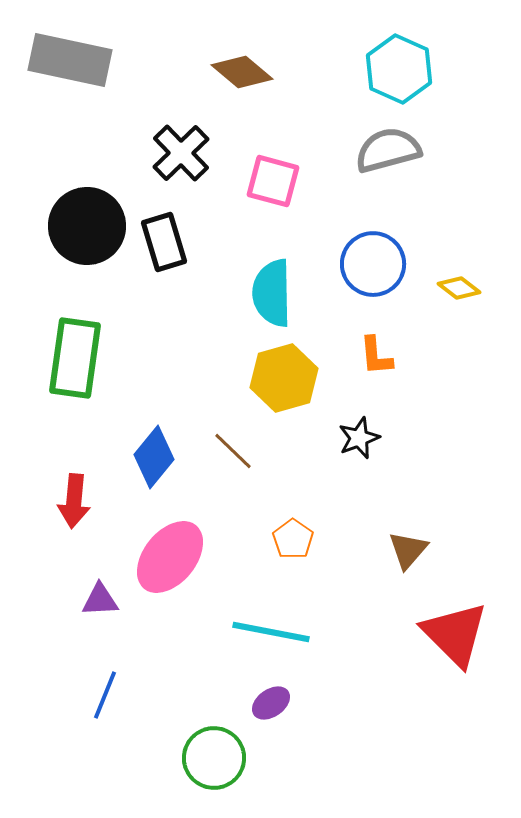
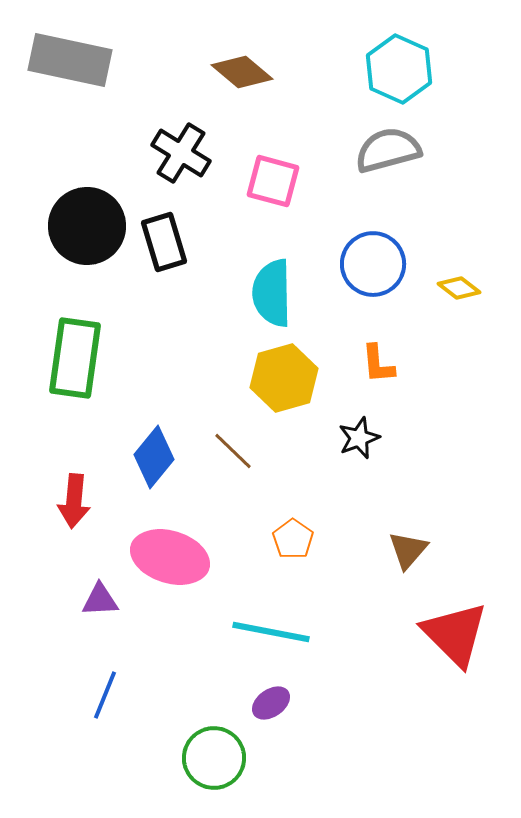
black cross: rotated 14 degrees counterclockwise
orange L-shape: moved 2 px right, 8 px down
pink ellipse: rotated 68 degrees clockwise
